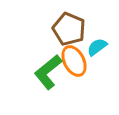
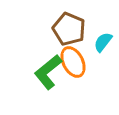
cyan semicircle: moved 6 px right, 5 px up; rotated 15 degrees counterclockwise
orange ellipse: moved 1 px left, 1 px down
